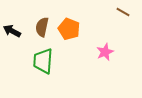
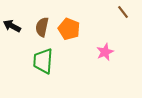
brown line: rotated 24 degrees clockwise
black arrow: moved 5 px up
